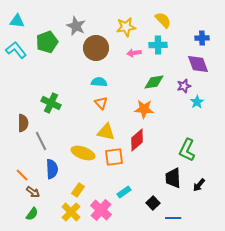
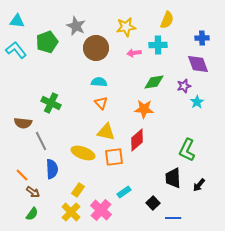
yellow semicircle: moved 4 px right; rotated 66 degrees clockwise
brown semicircle: rotated 96 degrees clockwise
